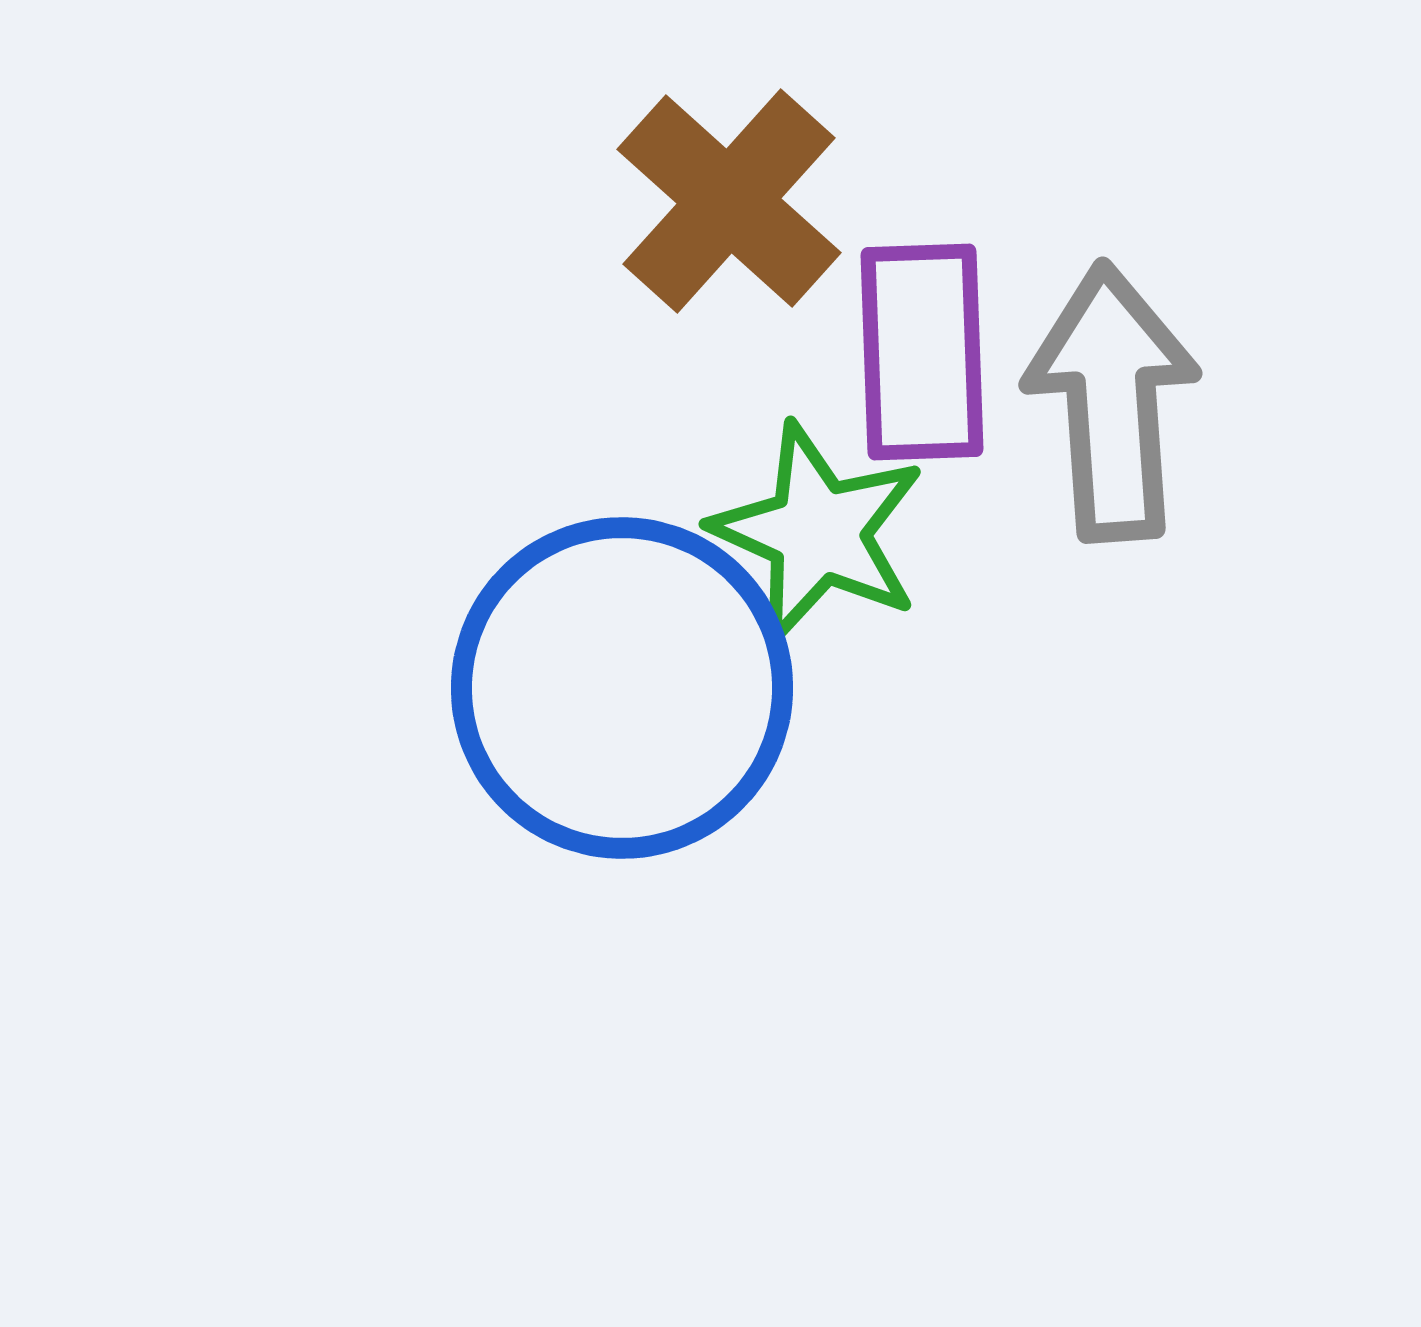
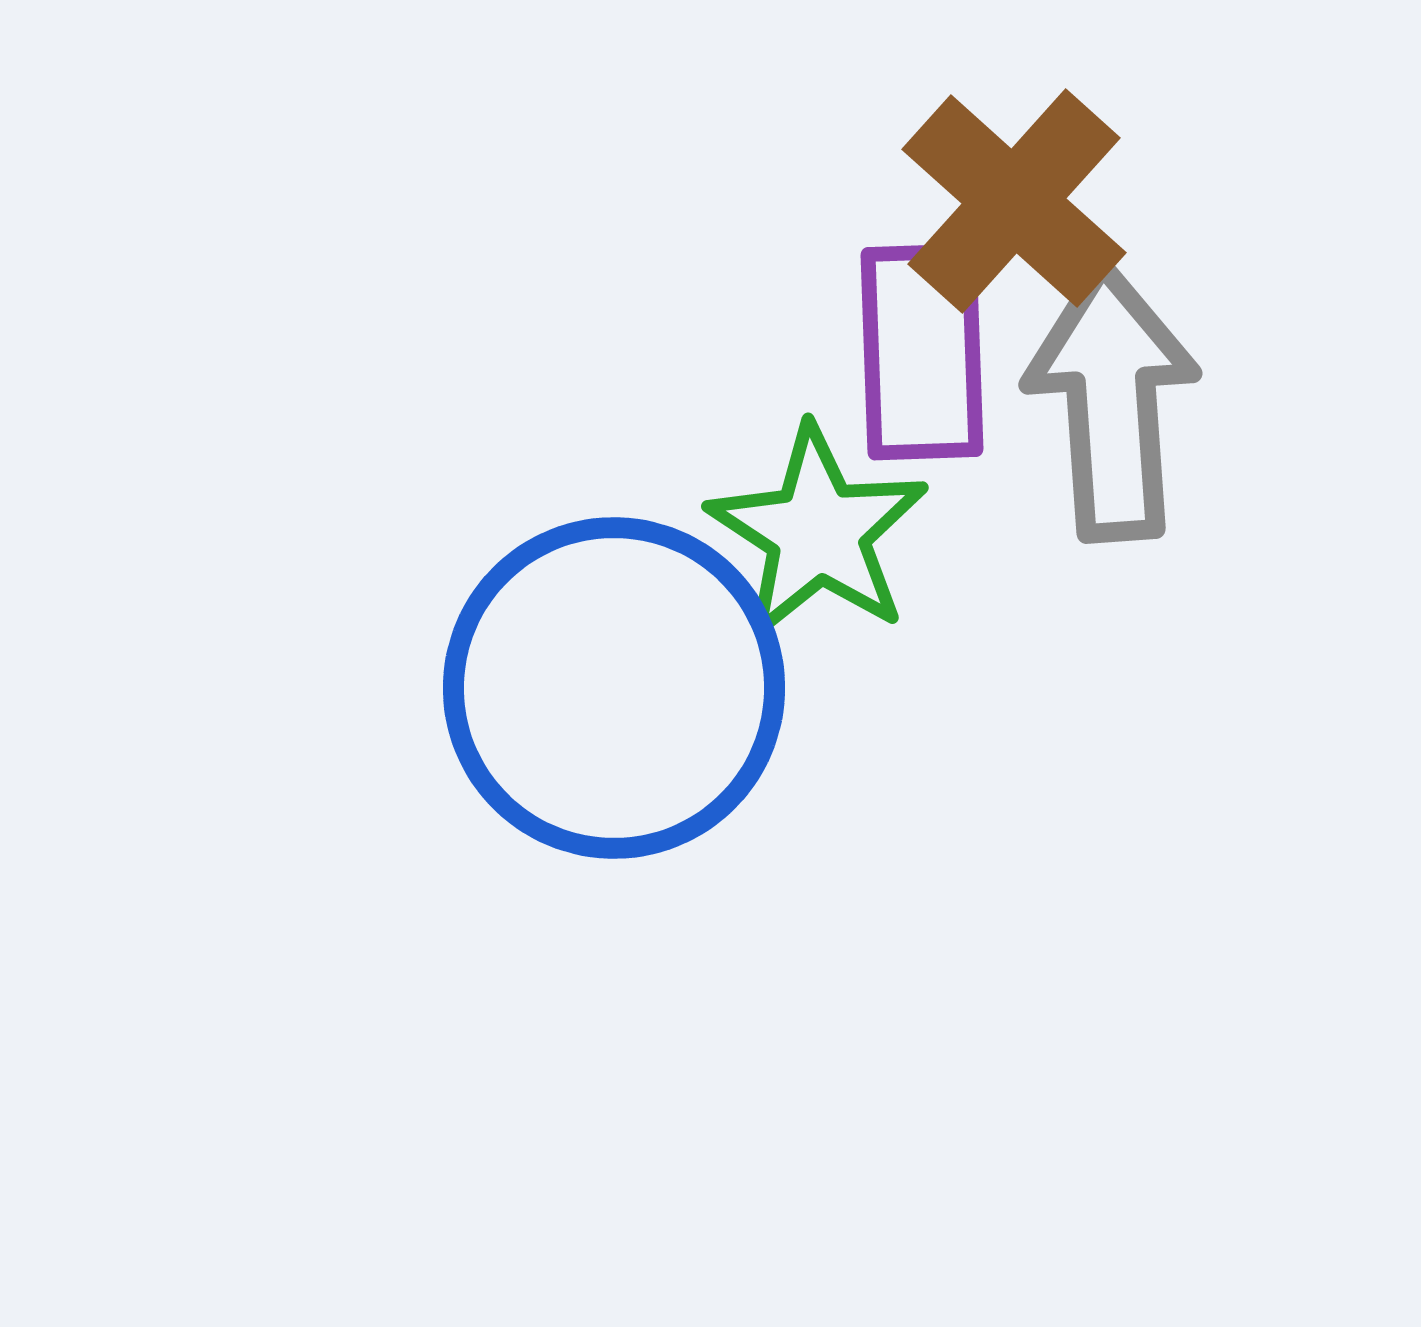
brown cross: moved 285 px right
green star: rotated 9 degrees clockwise
blue circle: moved 8 px left
